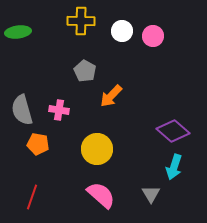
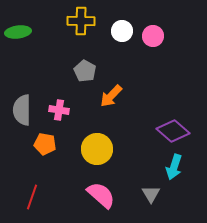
gray semicircle: rotated 16 degrees clockwise
orange pentagon: moved 7 px right
